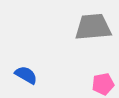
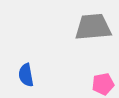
blue semicircle: rotated 130 degrees counterclockwise
